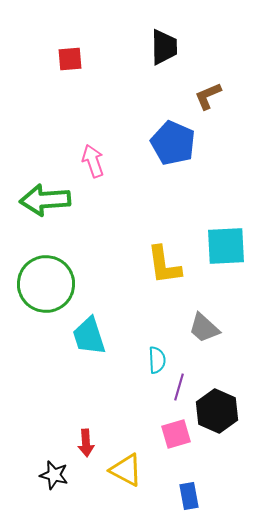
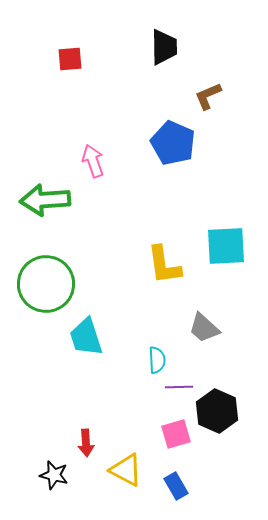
cyan trapezoid: moved 3 px left, 1 px down
purple line: rotated 72 degrees clockwise
blue rectangle: moved 13 px left, 10 px up; rotated 20 degrees counterclockwise
